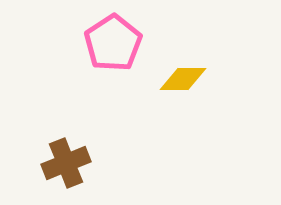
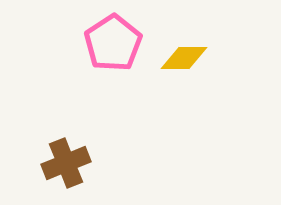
yellow diamond: moved 1 px right, 21 px up
